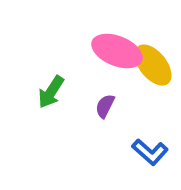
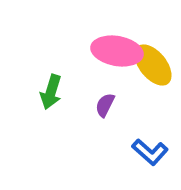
pink ellipse: rotated 12 degrees counterclockwise
green arrow: rotated 16 degrees counterclockwise
purple semicircle: moved 1 px up
